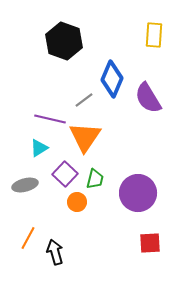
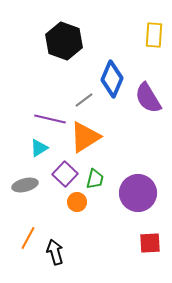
orange triangle: rotated 24 degrees clockwise
